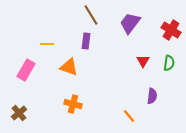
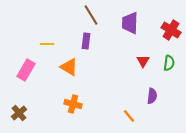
purple trapezoid: rotated 35 degrees counterclockwise
orange triangle: rotated 12 degrees clockwise
